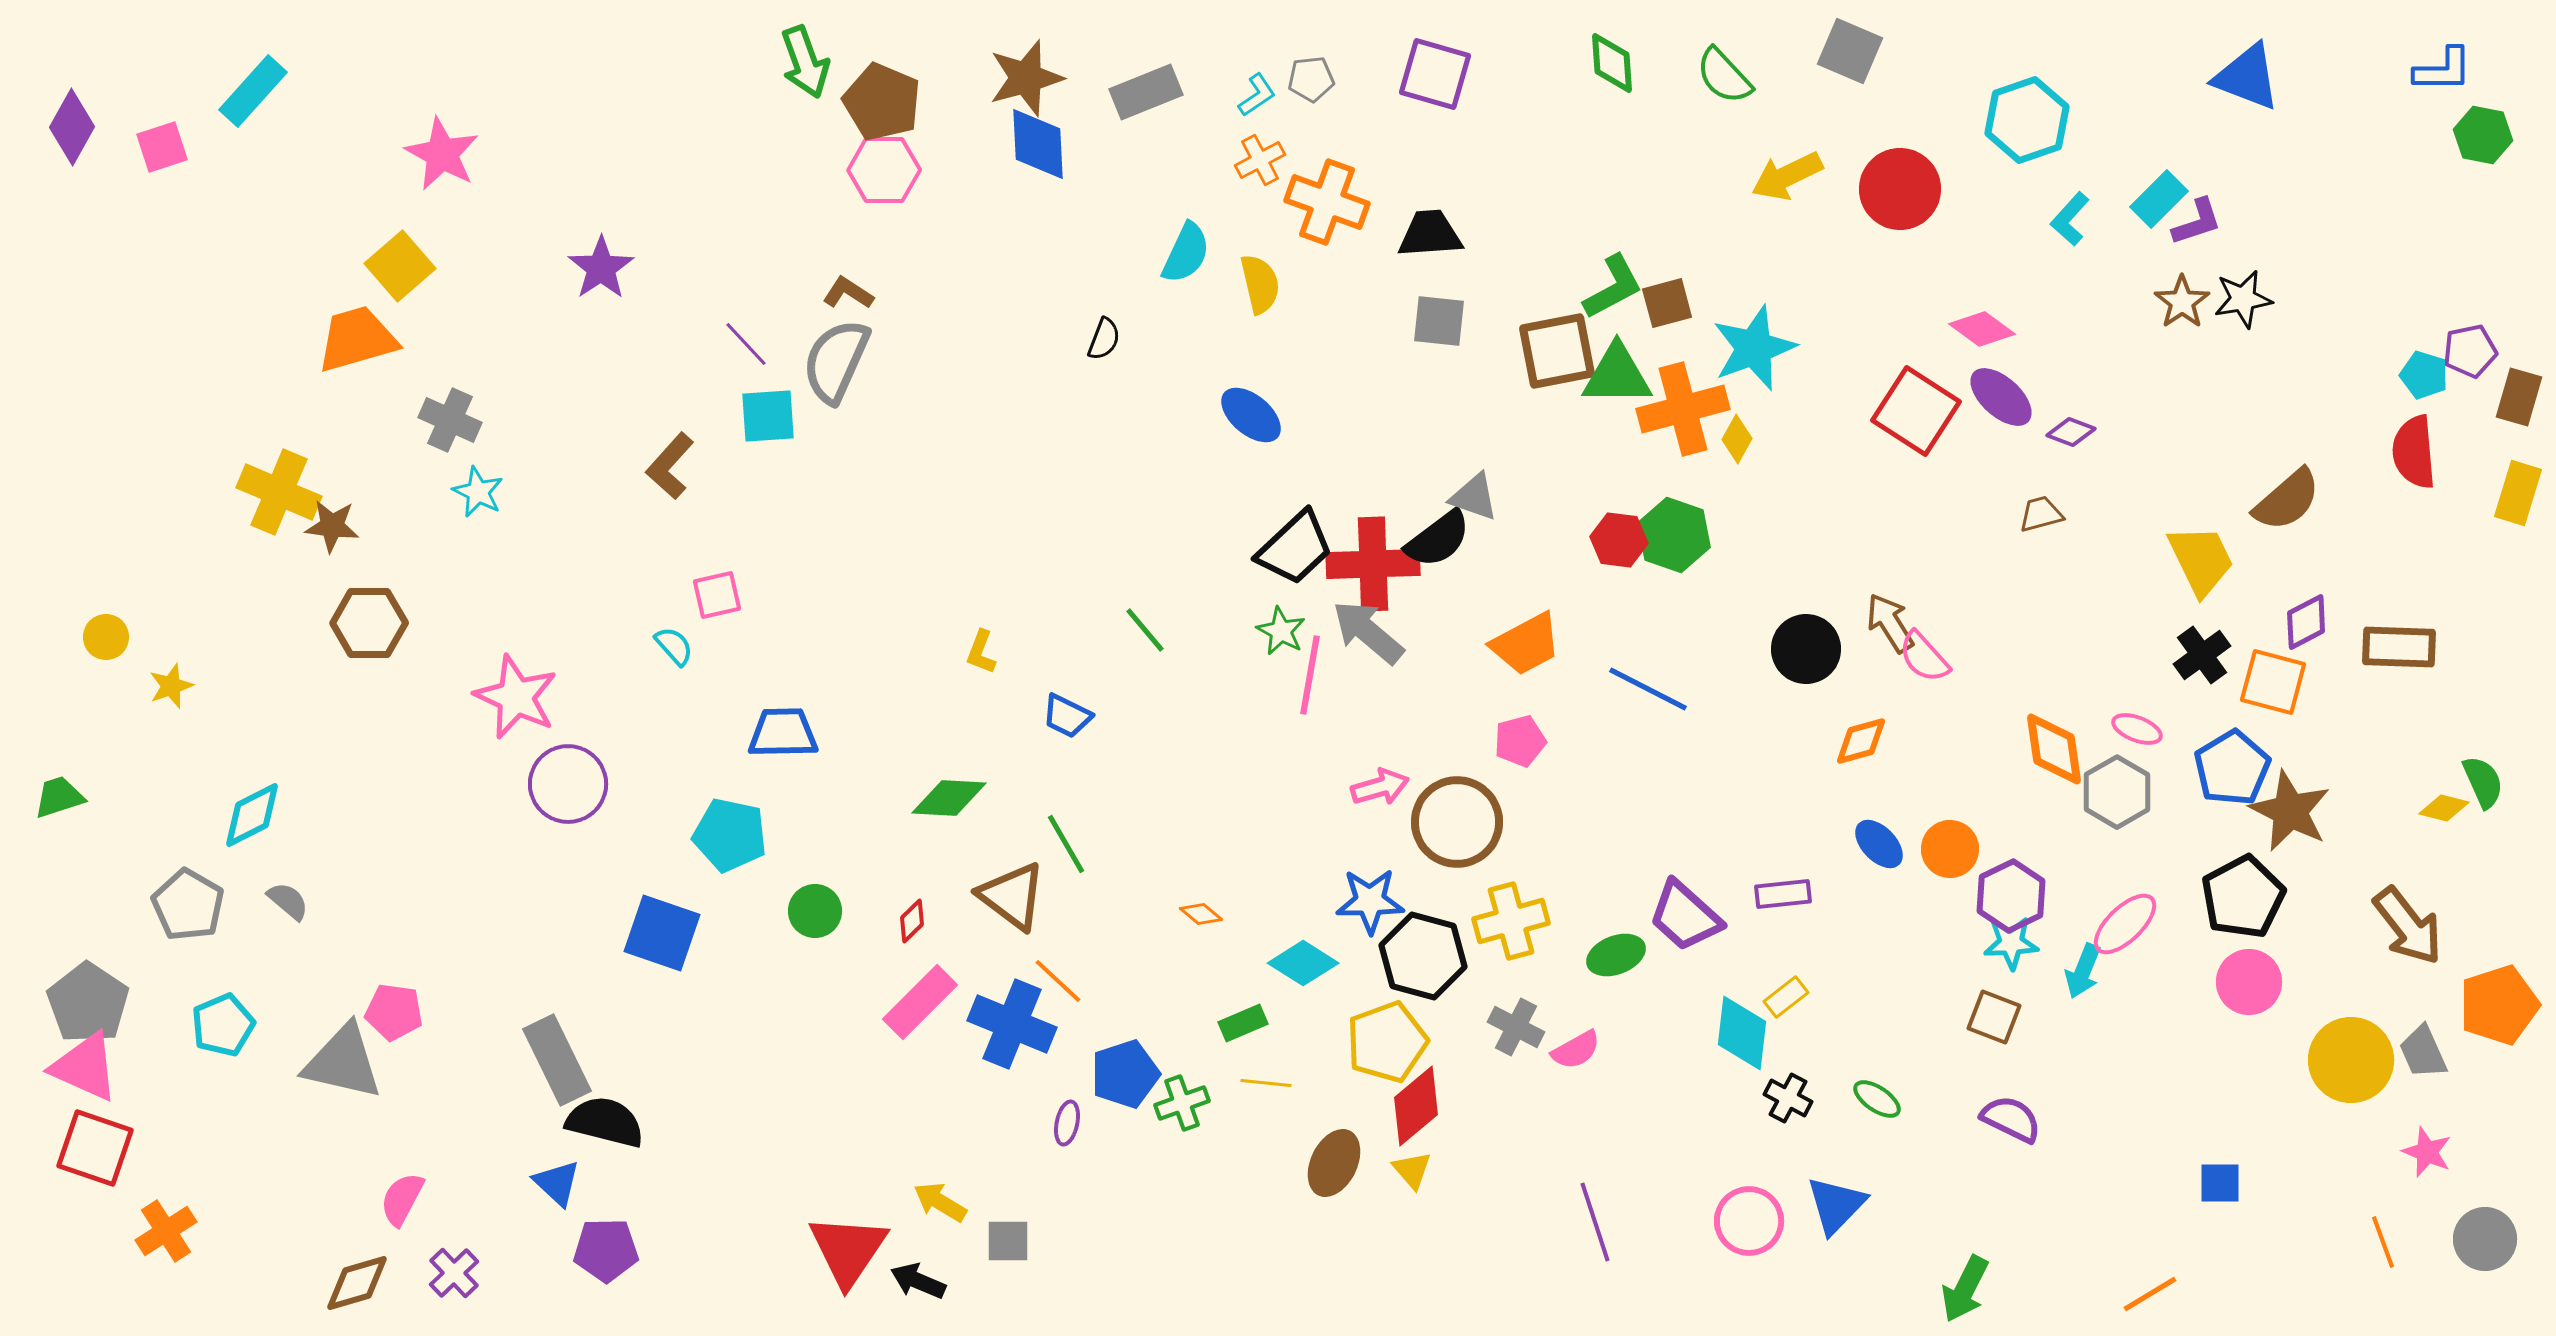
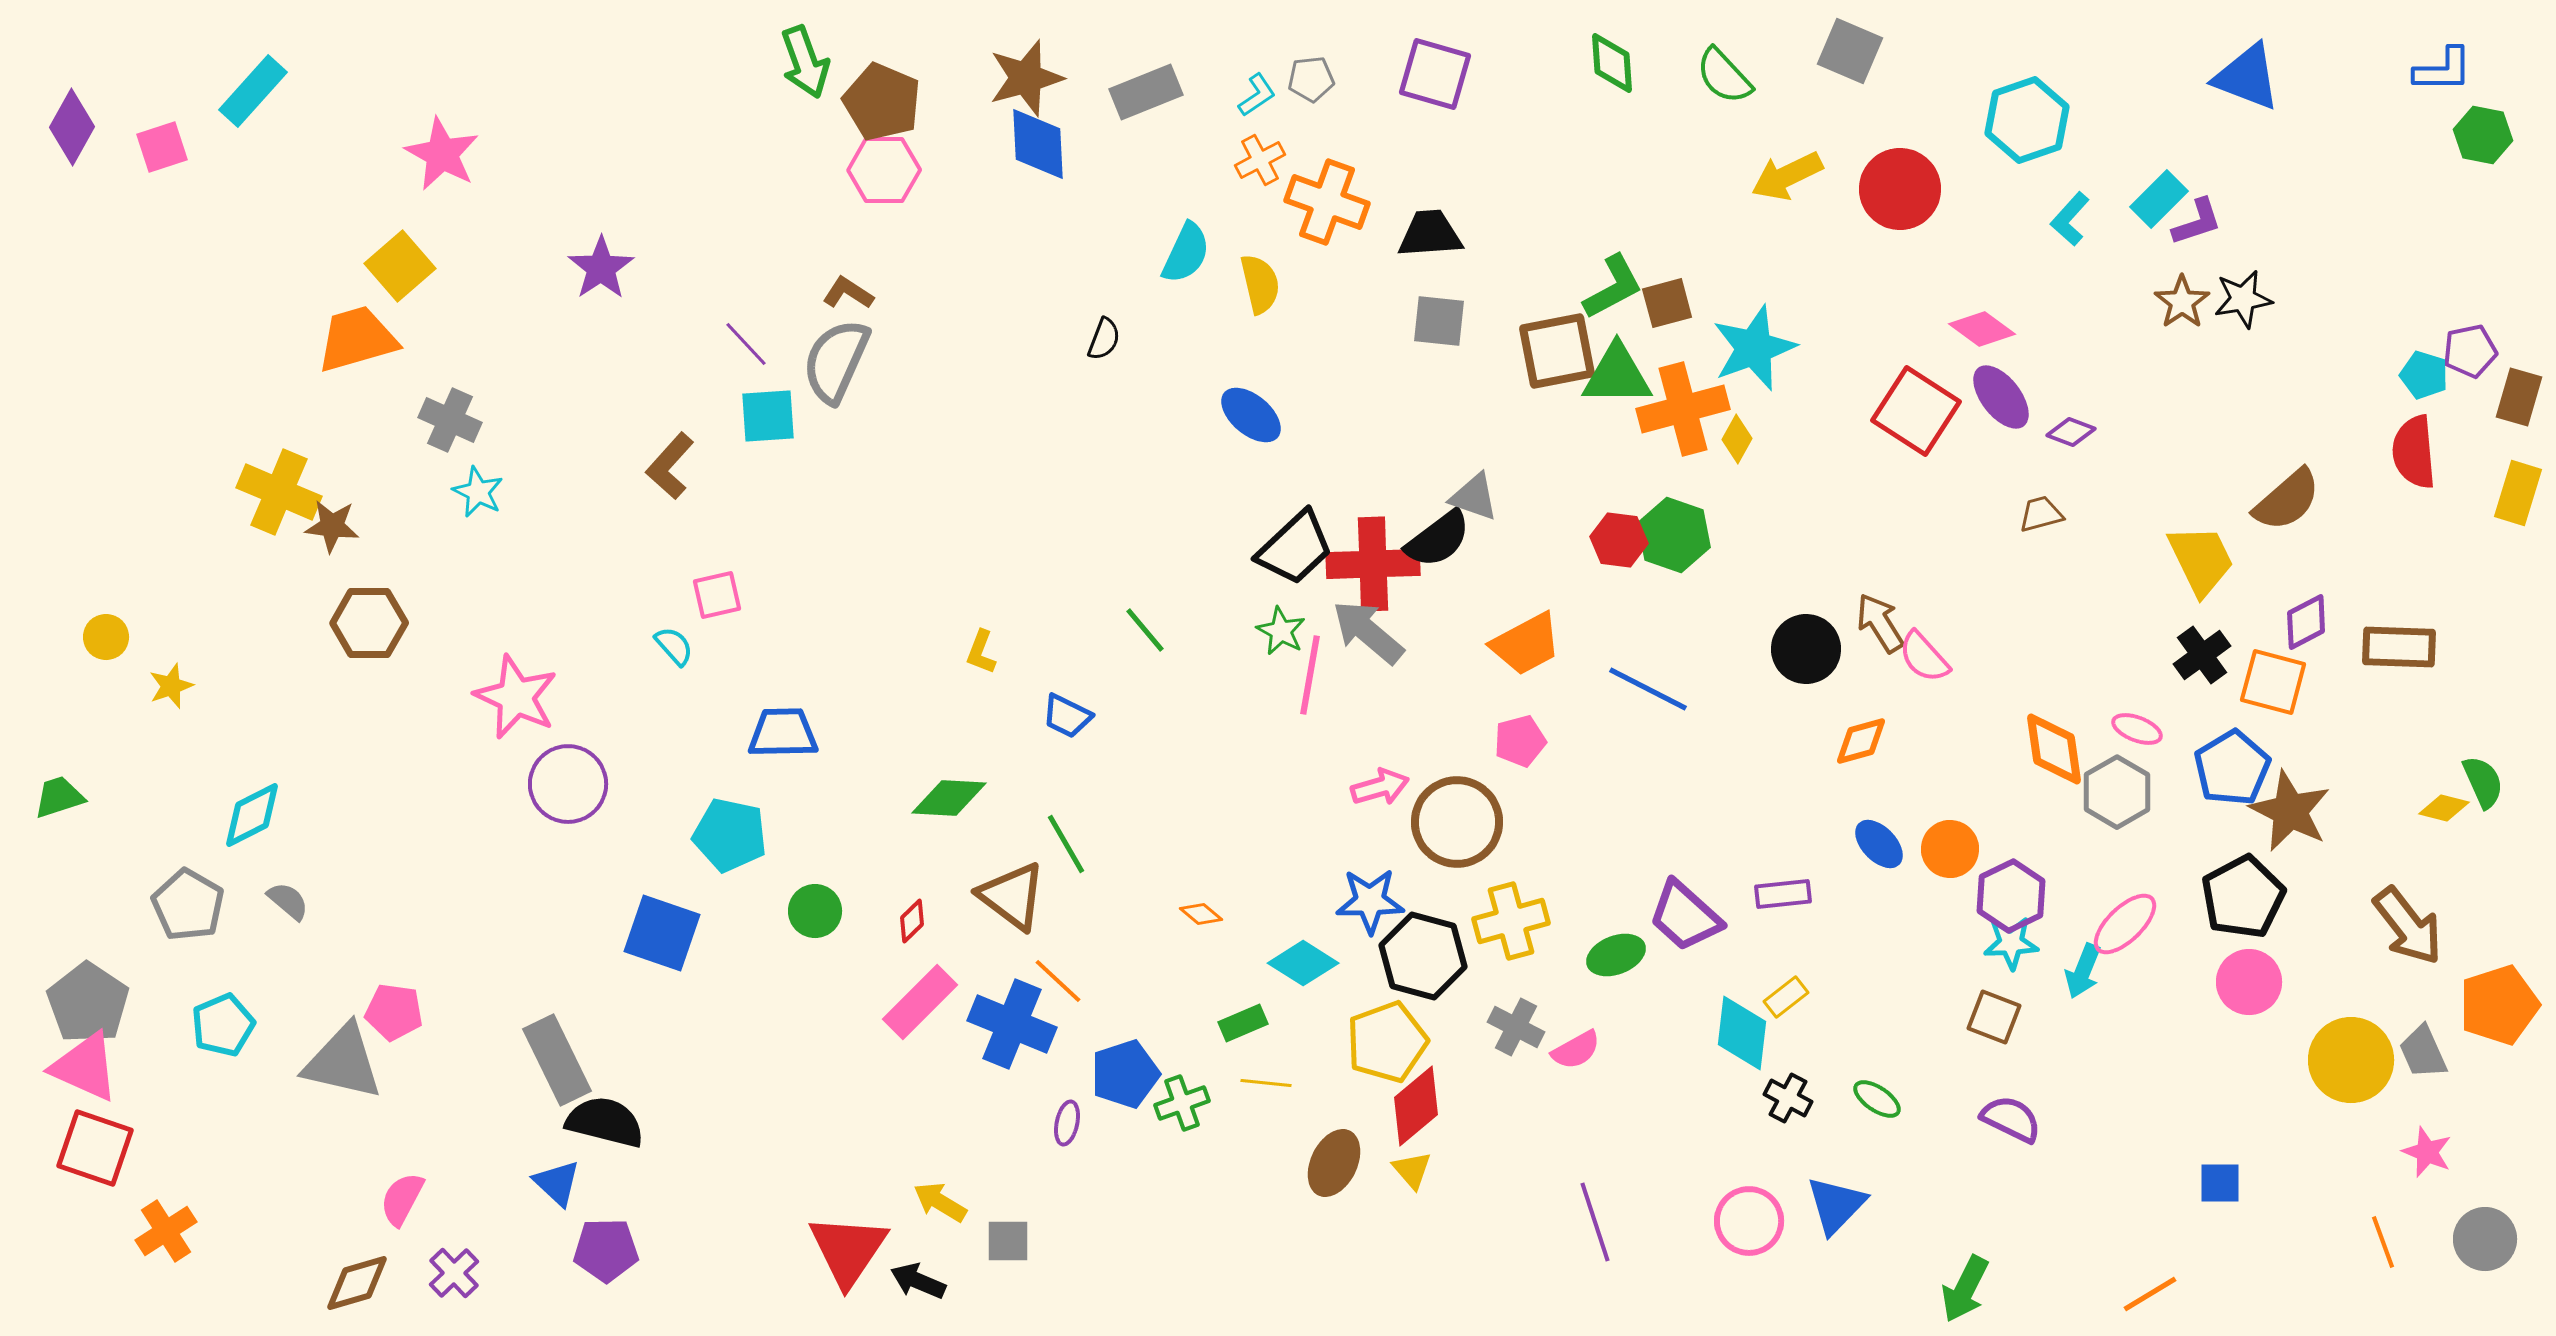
purple ellipse at (2001, 397): rotated 10 degrees clockwise
brown arrow at (1890, 623): moved 10 px left
